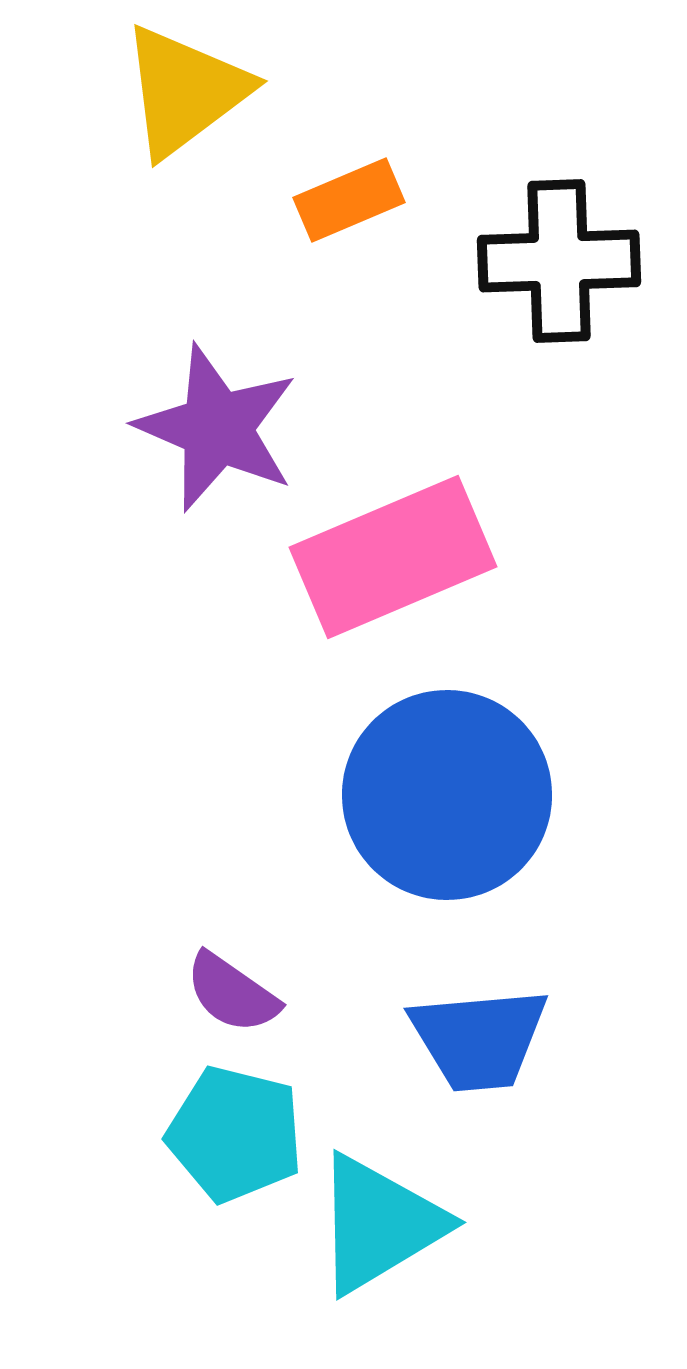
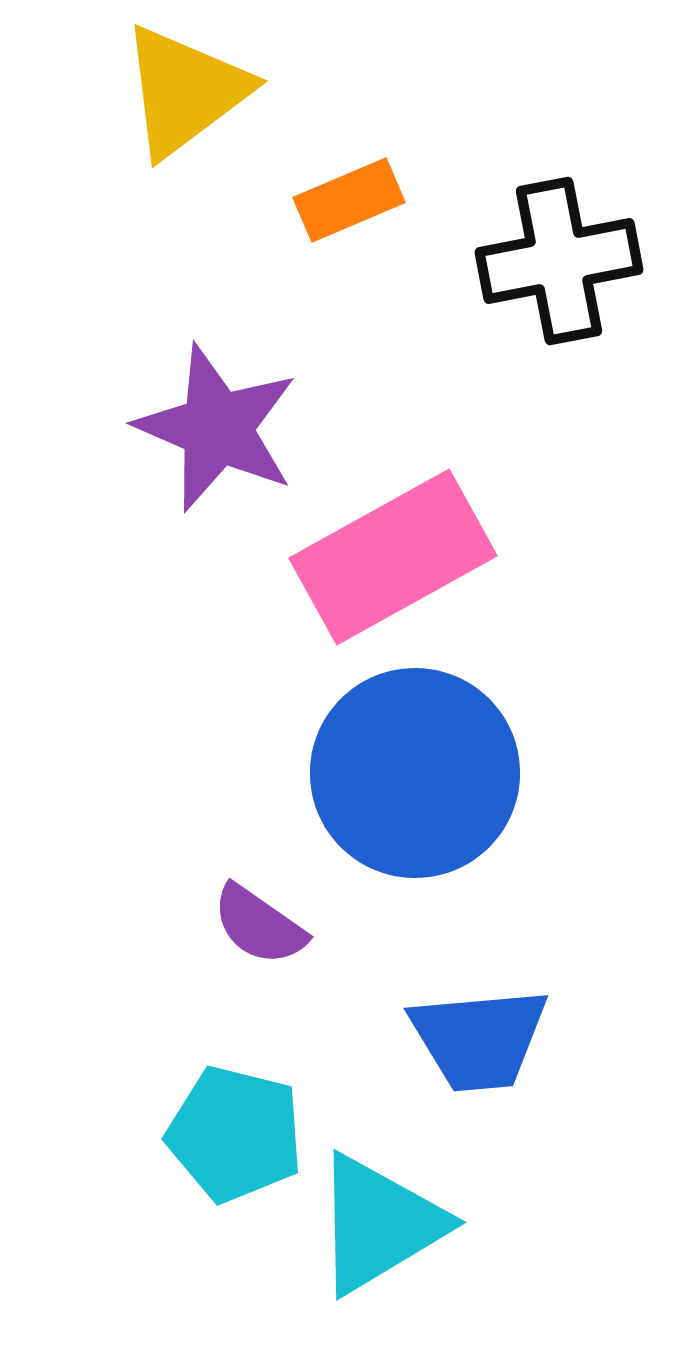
black cross: rotated 9 degrees counterclockwise
pink rectangle: rotated 6 degrees counterclockwise
blue circle: moved 32 px left, 22 px up
purple semicircle: moved 27 px right, 68 px up
